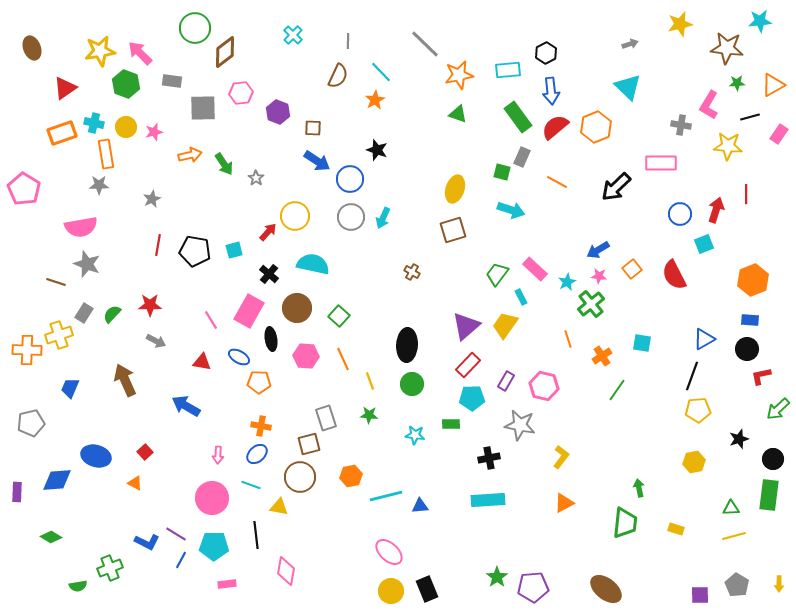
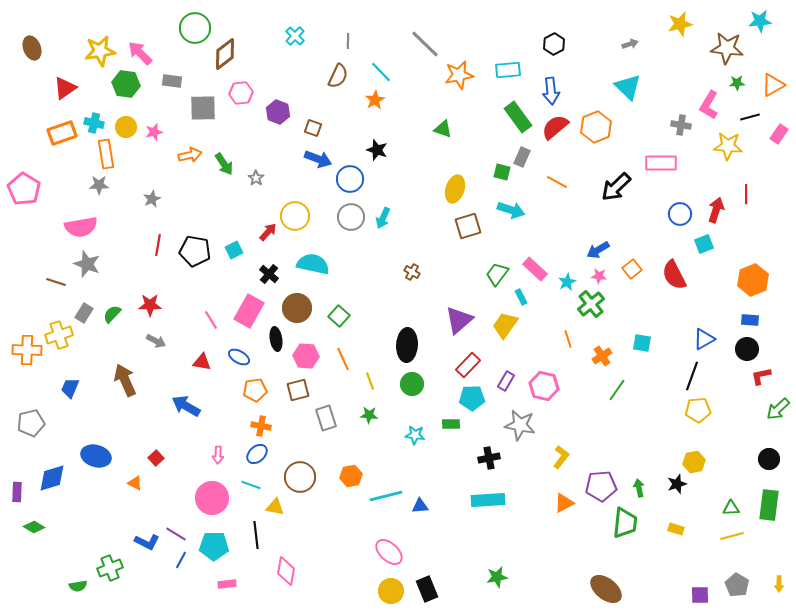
cyan cross at (293, 35): moved 2 px right, 1 px down
brown diamond at (225, 52): moved 2 px down
black hexagon at (546, 53): moved 8 px right, 9 px up
green hexagon at (126, 84): rotated 12 degrees counterclockwise
green triangle at (458, 114): moved 15 px left, 15 px down
brown square at (313, 128): rotated 18 degrees clockwise
blue arrow at (317, 161): moved 1 px right, 2 px up; rotated 12 degrees counterclockwise
brown square at (453, 230): moved 15 px right, 4 px up
cyan square at (234, 250): rotated 12 degrees counterclockwise
purple triangle at (466, 326): moved 7 px left, 6 px up
black ellipse at (271, 339): moved 5 px right
orange pentagon at (259, 382): moved 4 px left, 8 px down; rotated 10 degrees counterclockwise
black star at (739, 439): moved 62 px left, 45 px down
brown square at (309, 444): moved 11 px left, 54 px up
red square at (145, 452): moved 11 px right, 6 px down
black circle at (773, 459): moved 4 px left
blue diamond at (57, 480): moved 5 px left, 2 px up; rotated 12 degrees counterclockwise
green rectangle at (769, 495): moved 10 px down
yellow triangle at (279, 507): moved 4 px left
yellow line at (734, 536): moved 2 px left
green diamond at (51, 537): moved 17 px left, 10 px up
green star at (497, 577): rotated 25 degrees clockwise
purple pentagon at (533, 587): moved 68 px right, 101 px up
